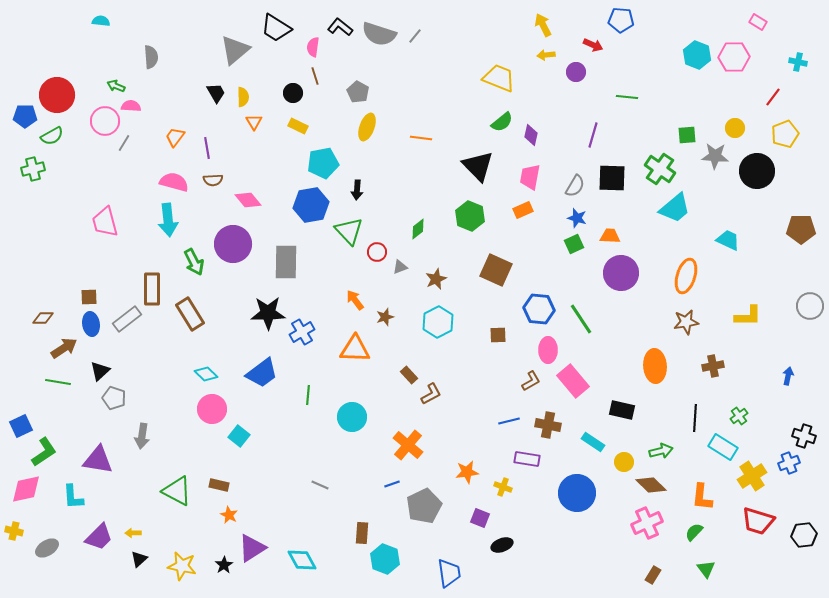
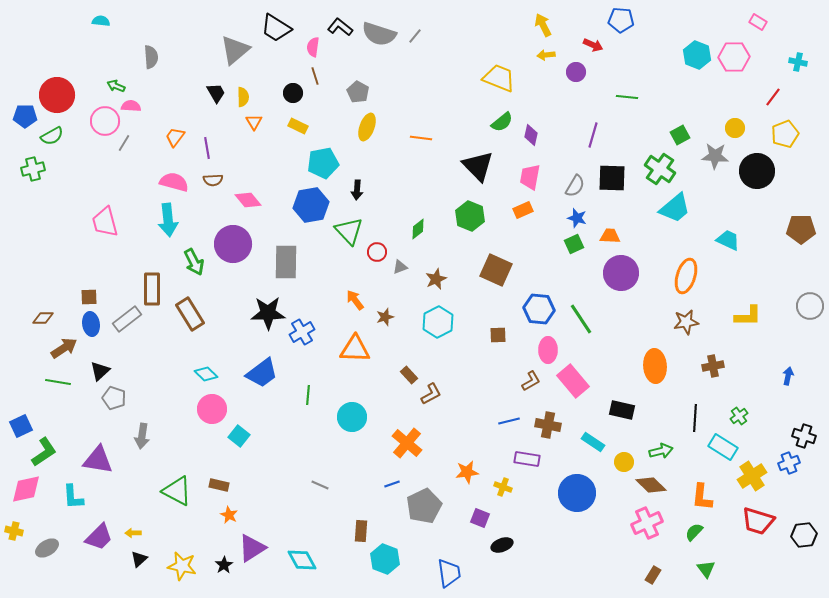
green square at (687, 135): moved 7 px left; rotated 24 degrees counterclockwise
orange cross at (408, 445): moved 1 px left, 2 px up
brown rectangle at (362, 533): moved 1 px left, 2 px up
